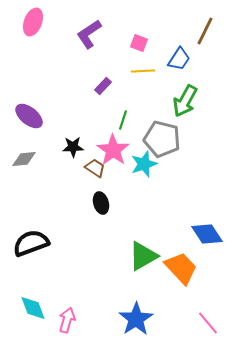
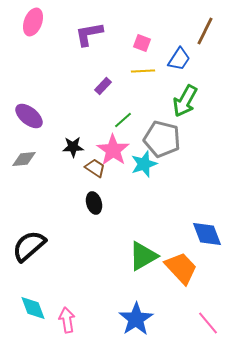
purple L-shape: rotated 24 degrees clockwise
pink square: moved 3 px right
green line: rotated 30 degrees clockwise
black ellipse: moved 7 px left
blue diamond: rotated 12 degrees clockwise
black semicircle: moved 2 px left, 3 px down; rotated 21 degrees counterclockwise
pink arrow: rotated 25 degrees counterclockwise
